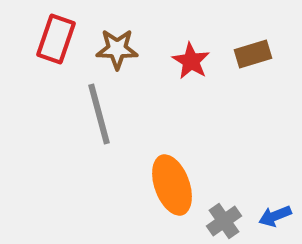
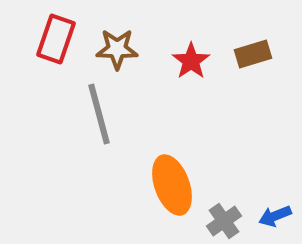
red star: rotated 6 degrees clockwise
